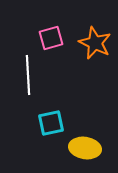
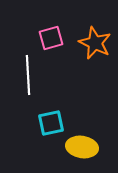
yellow ellipse: moved 3 px left, 1 px up
